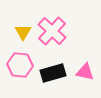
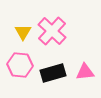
pink triangle: rotated 18 degrees counterclockwise
